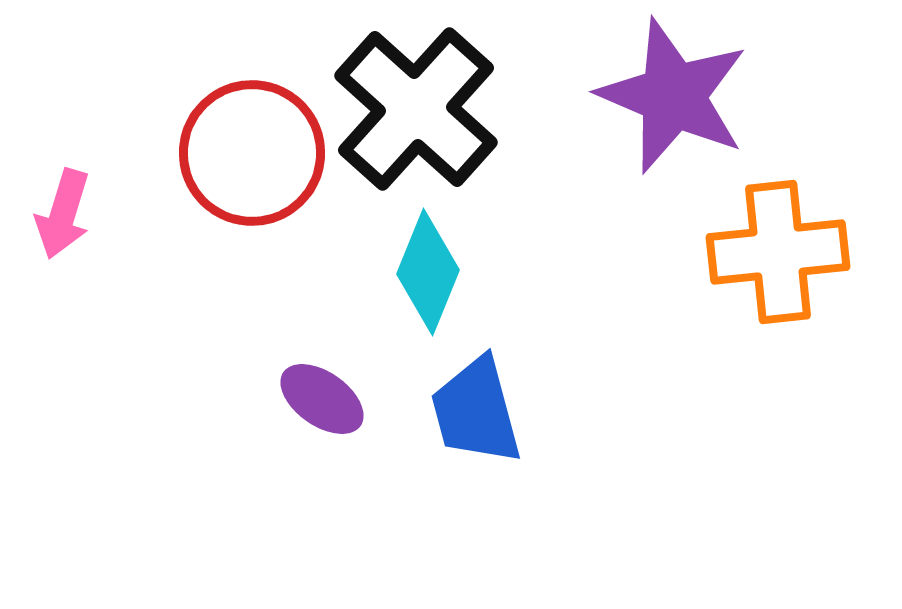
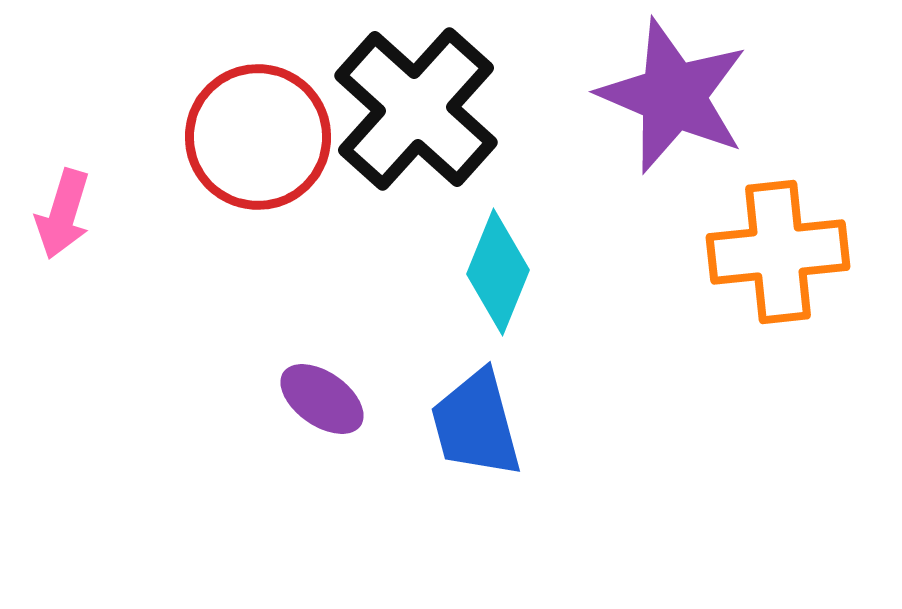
red circle: moved 6 px right, 16 px up
cyan diamond: moved 70 px right
blue trapezoid: moved 13 px down
